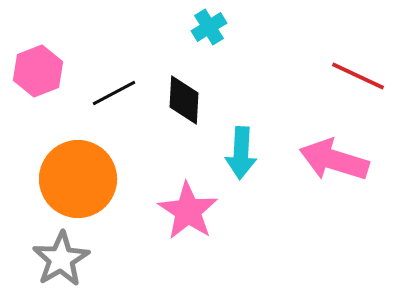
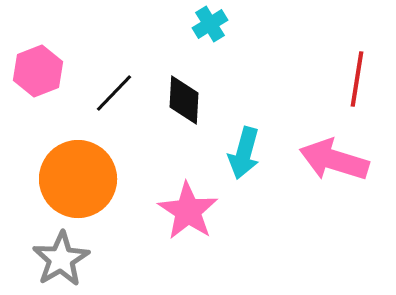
cyan cross: moved 1 px right, 3 px up
red line: moved 1 px left, 3 px down; rotated 74 degrees clockwise
black line: rotated 18 degrees counterclockwise
cyan arrow: moved 3 px right; rotated 12 degrees clockwise
